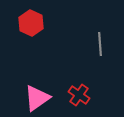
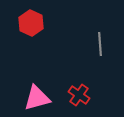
pink triangle: rotated 20 degrees clockwise
